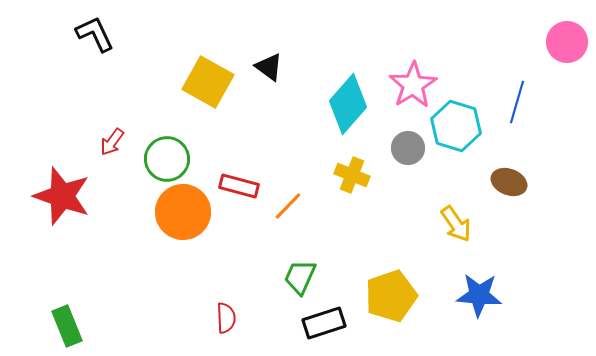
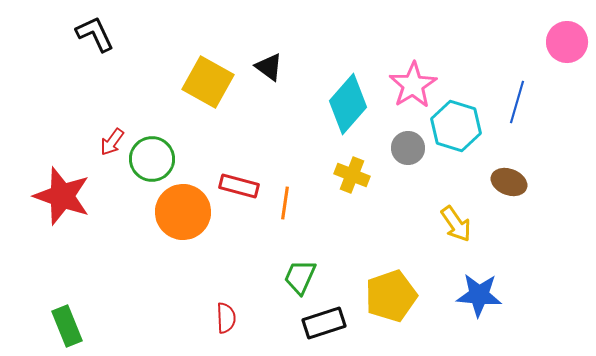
green circle: moved 15 px left
orange line: moved 3 px left, 3 px up; rotated 36 degrees counterclockwise
